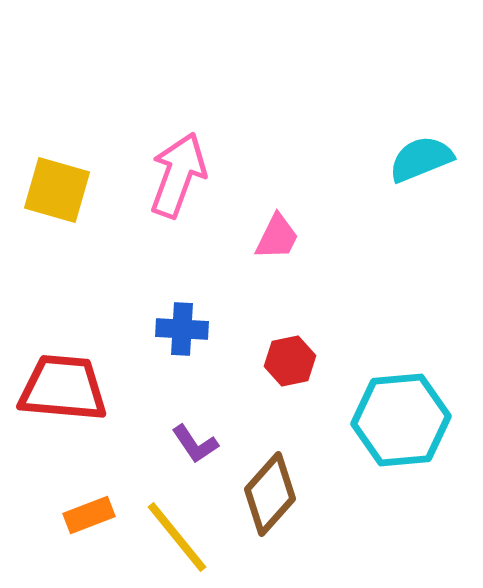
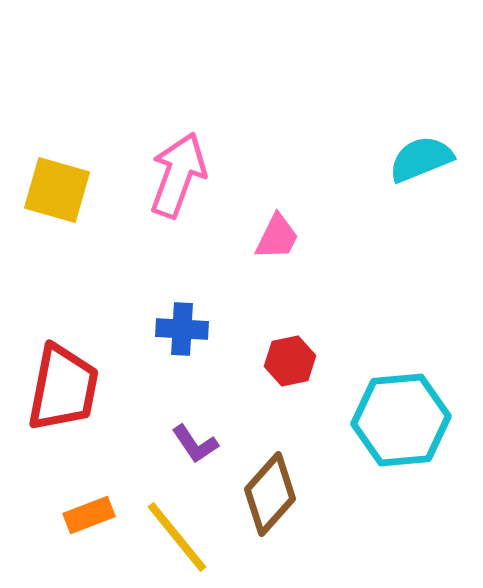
red trapezoid: rotated 96 degrees clockwise
